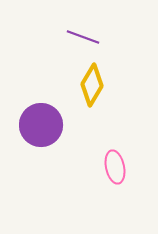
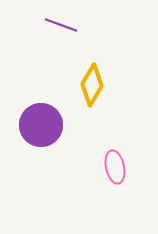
purple line: moved 22 px left, 12 px up
